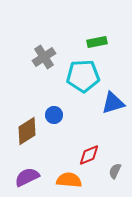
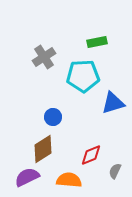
blue circle: moved 1 px left, 2 px down
brown diamond: moved 16 px right, 18 px down
red diamond: moved 2 px right
